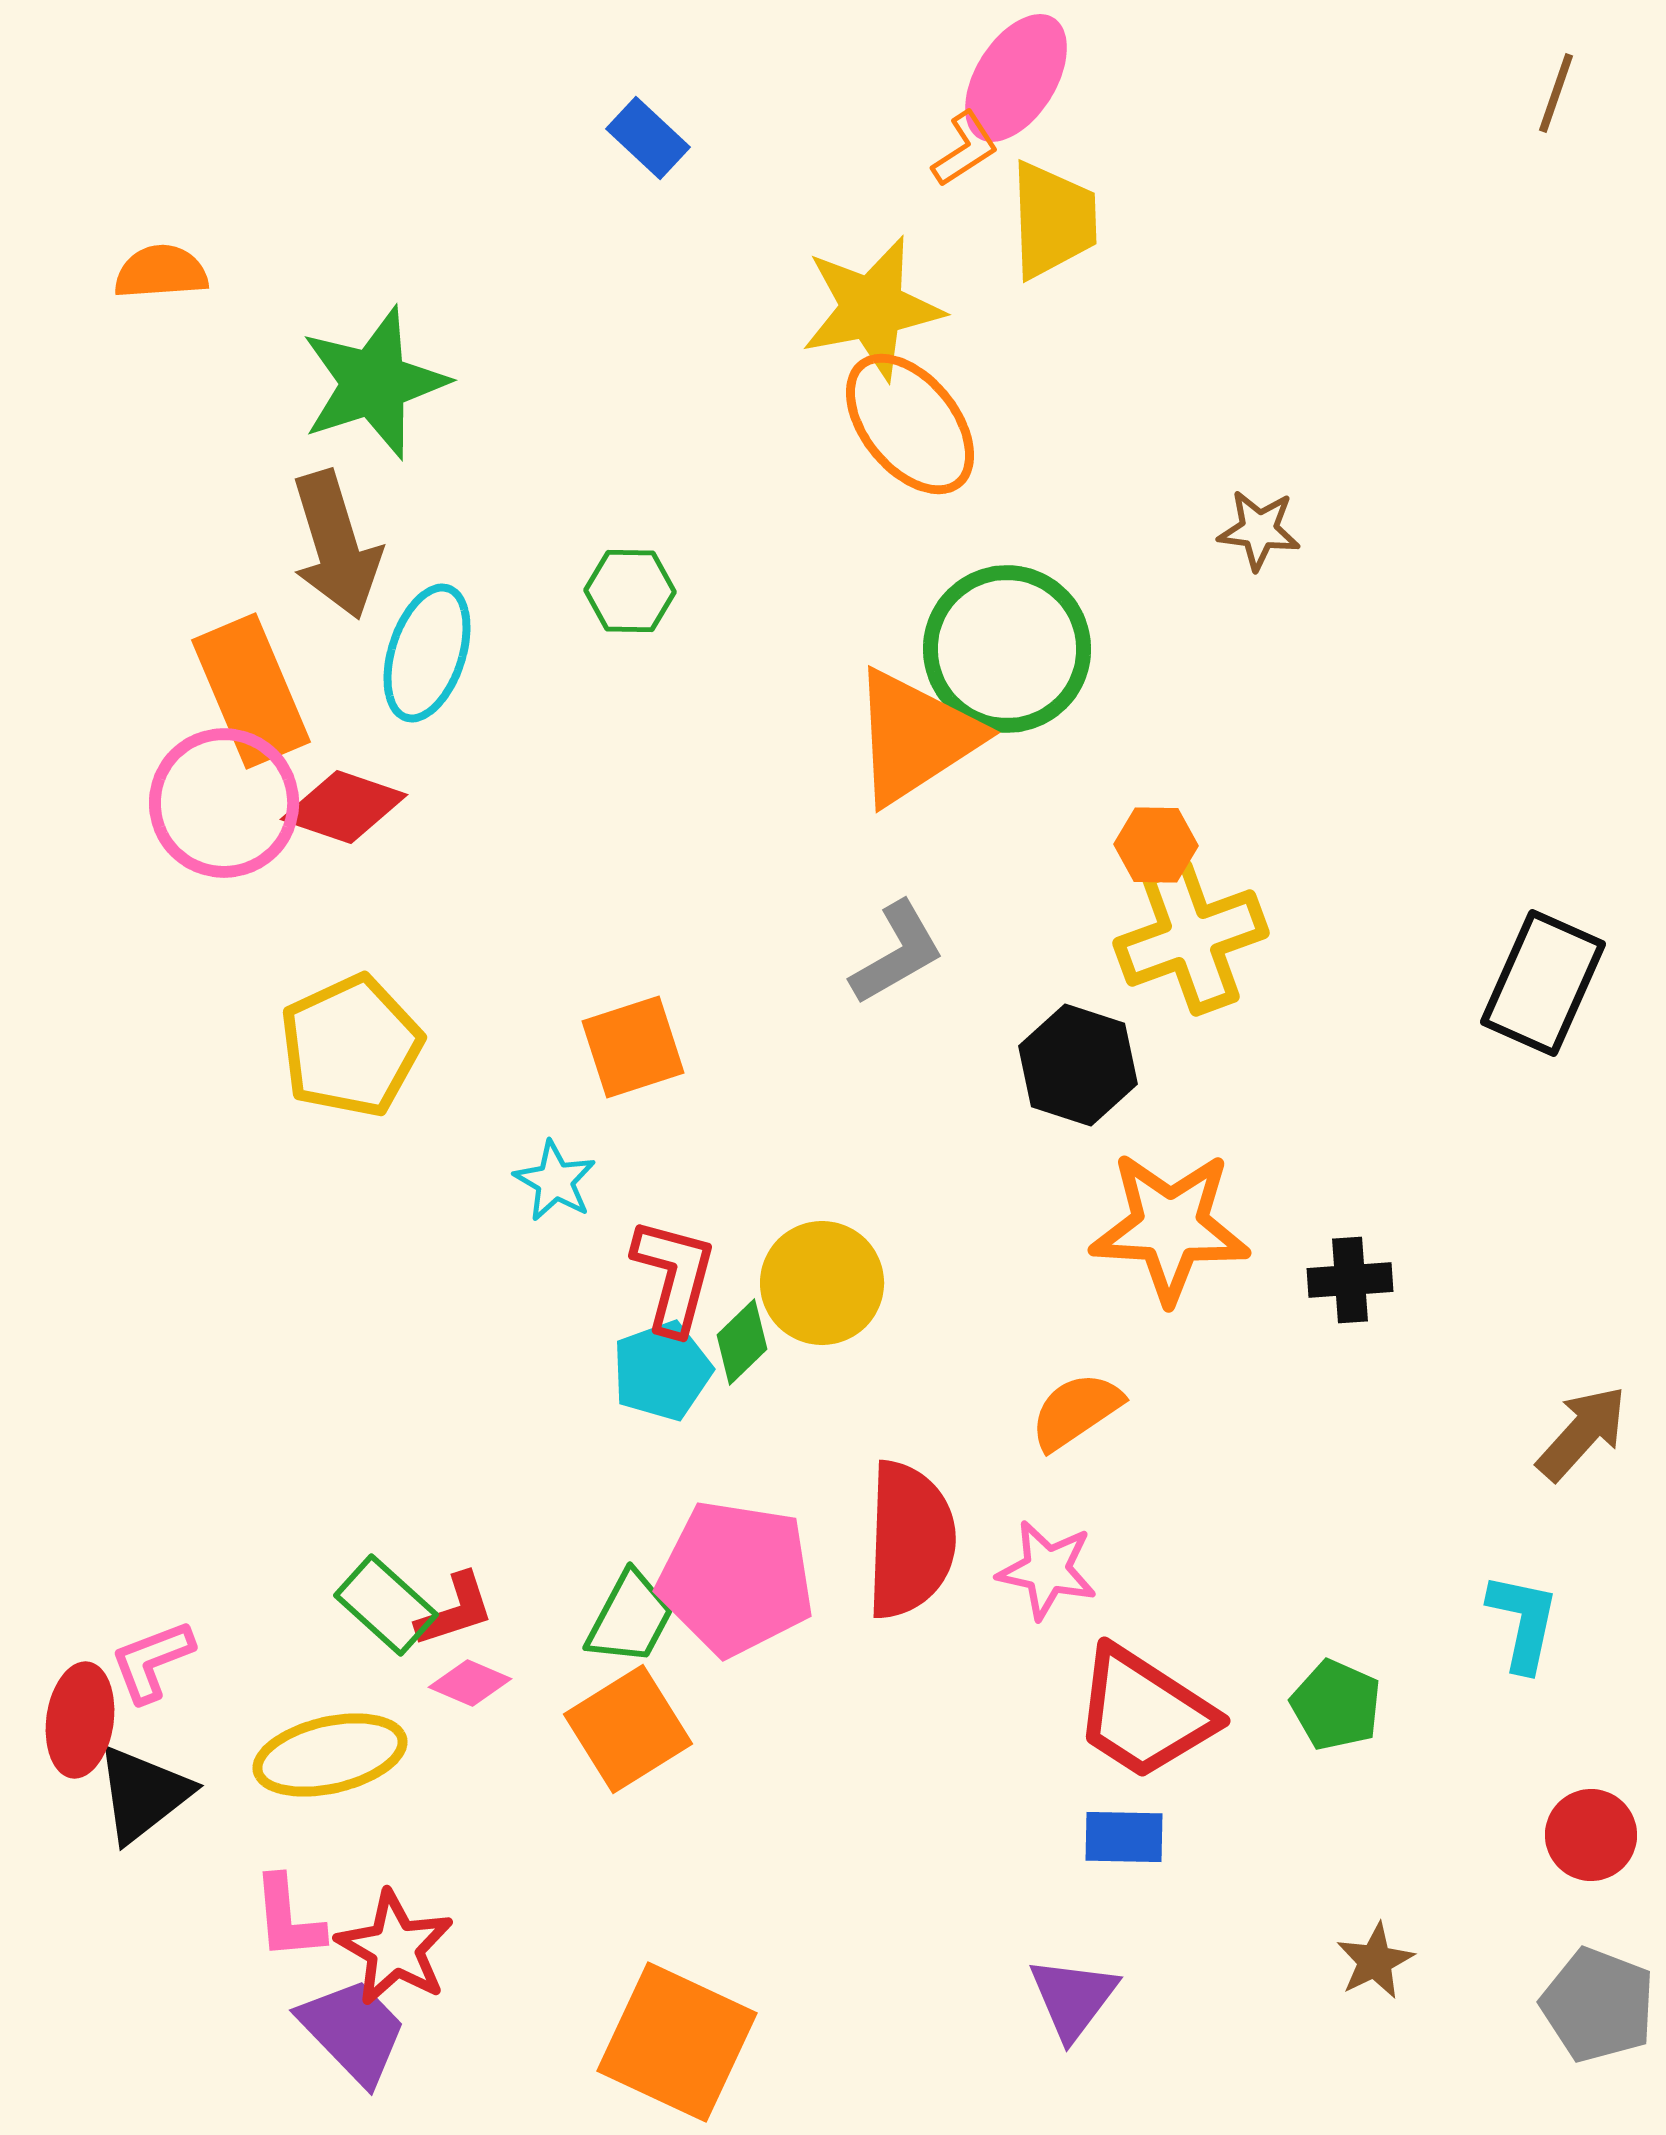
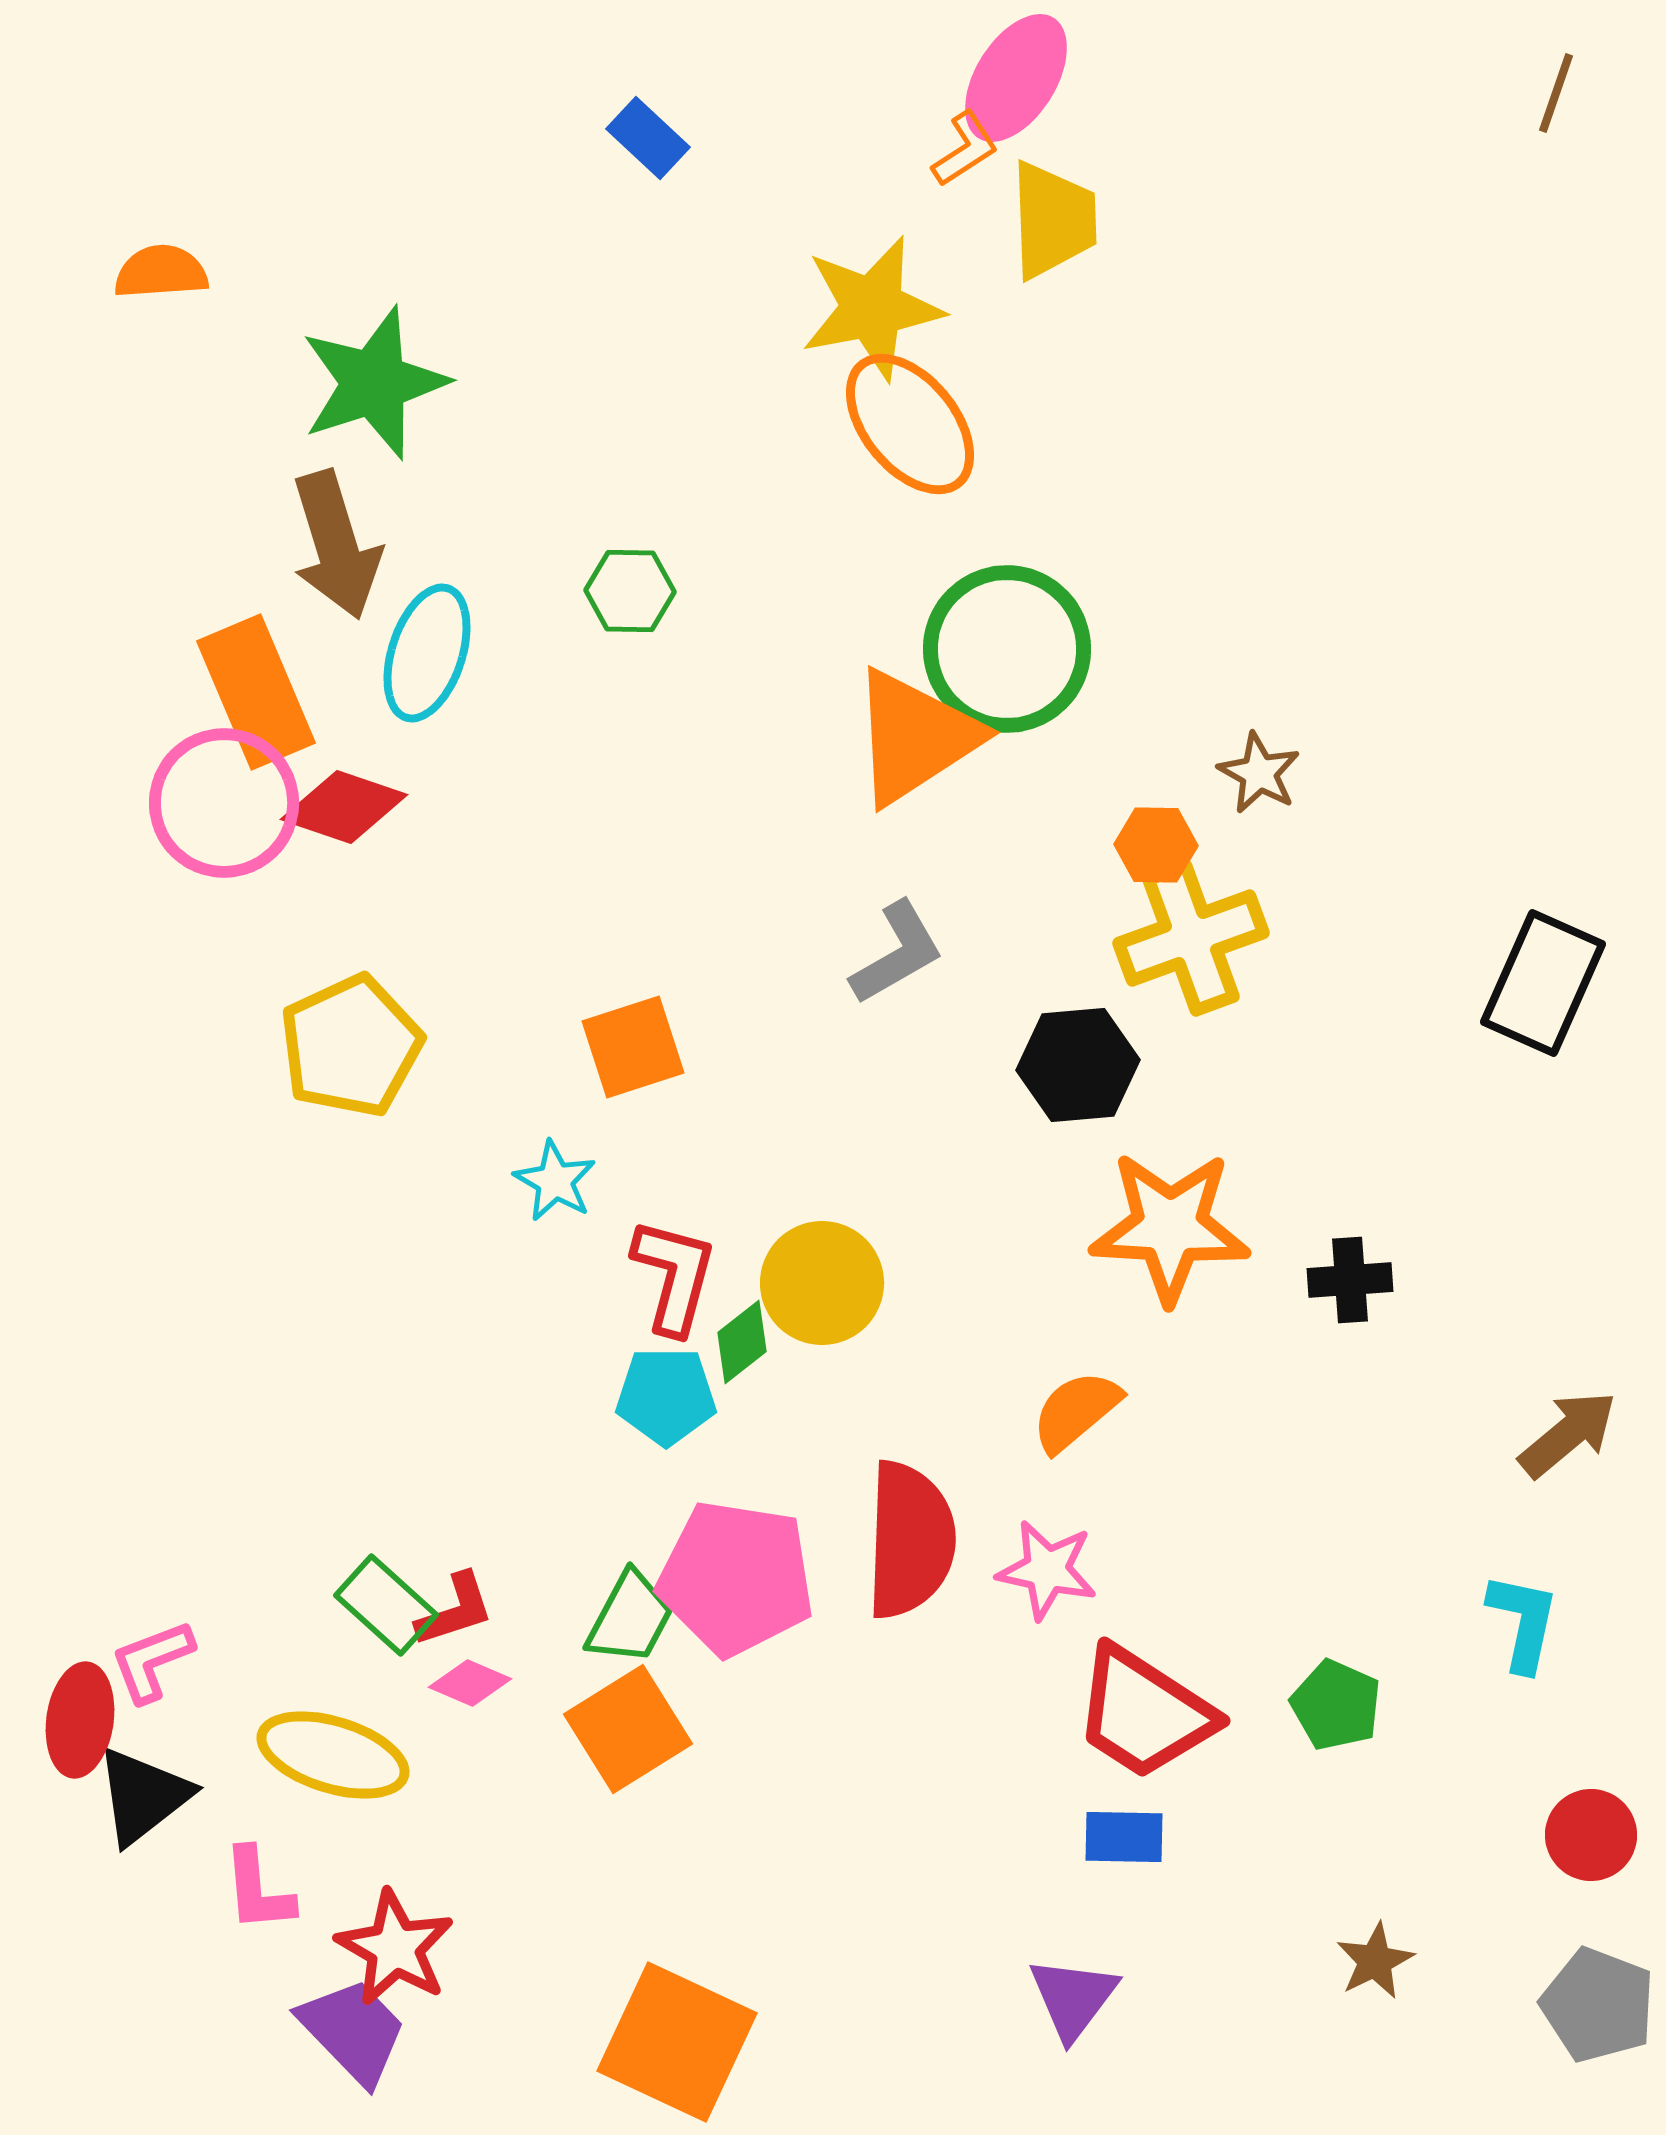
brown star at (1259, 530): moved 243 px down; rotated 22 degrees clockwise
orange rectangle at (251, 691): moved 5 px right, 1 px down
black hexagon at (1078, 1065): rotated 23 degrees counterclockwise
green diamond at (742, 1342): rotated 6 degrees clockwise
cyan pentagon at (662, 1371): moved 4 px right, 25 px down; rotated 20 degrees clockwise
orange semicircle at (1076, 1411): rotated 6 degrees counterclockwise
brown arrow at (1582, 1433): moved 14 px left, 1 px down; rotated 8 degrees clockwise
yellow ellipse at (330, 1755): moved 3 px right; rotated 30 degrees clockwise
black triangle at (143, 1794): moved 2 px down
pink L-shape at (288, 1918): moved 30 px left, 28 px up
